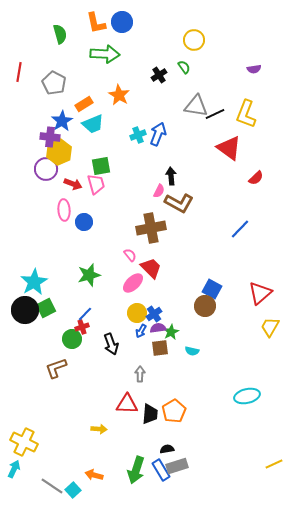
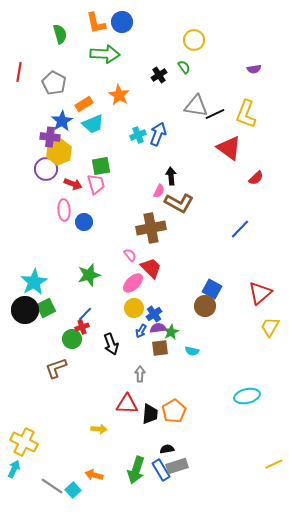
yellow circle at (137, 313): moved 3 px left, 5 px up
